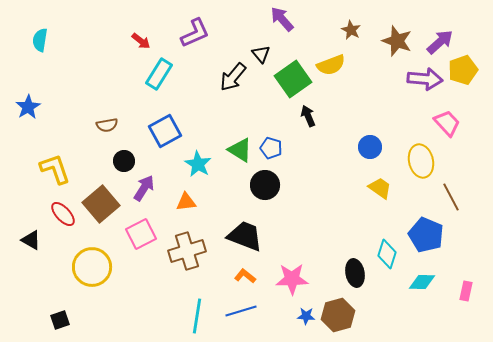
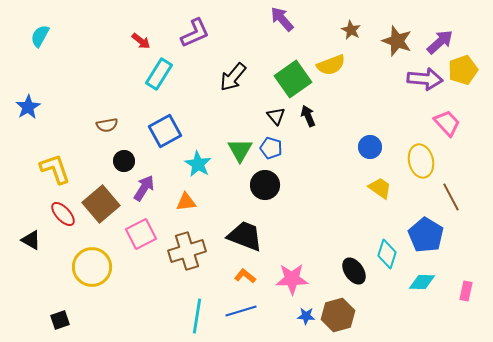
cyan semicircle at (40, 40): moved 4 px up; rotated 20 degrees clockwise
black triangle at (261, 54): moved 15 px right, 62 px down
green triangle at (240, 150): rotated 28 degrees clockwise
blue pentagon at (426, 235): rotated 8 degrees clockwise
black ellipse at (355, 273): moved 1 px left, 2 px up; rotated 24 degrees counterclockwise
